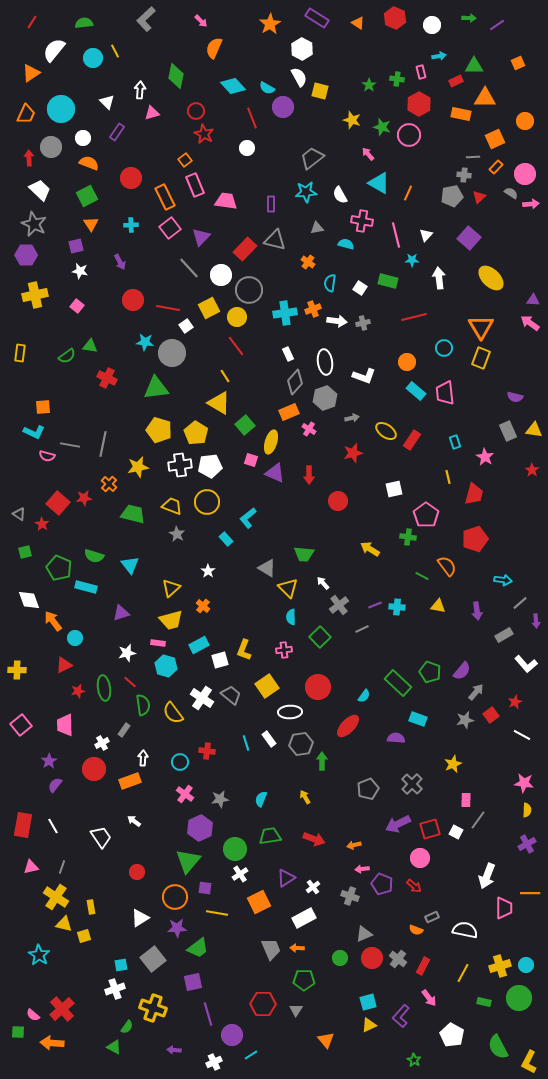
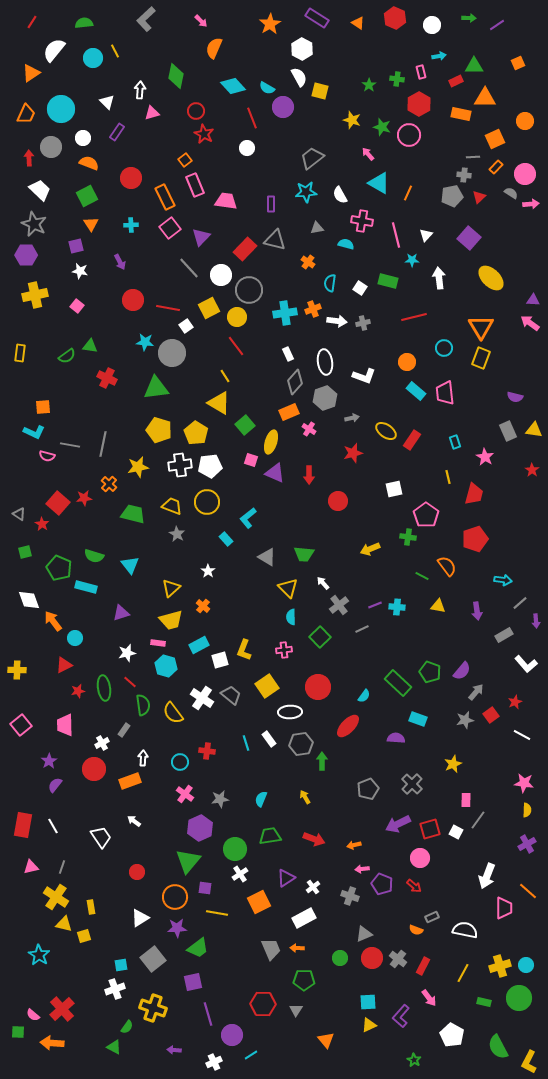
yellow arrow at (370, 549): rotated 54 degrees counterclockwise
gray triangle at (267, 568): moved 11 px up
orange line at (530, 893): moved 2 px left, 2 px up; rotated 42 degrees clockwise
cyan square at (368, 1002): rotated 12 degrees clockwise
